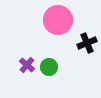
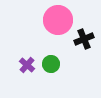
black cross: moved 3 px left, 4 px up
green circle: moved 2 px right, 3 px up
